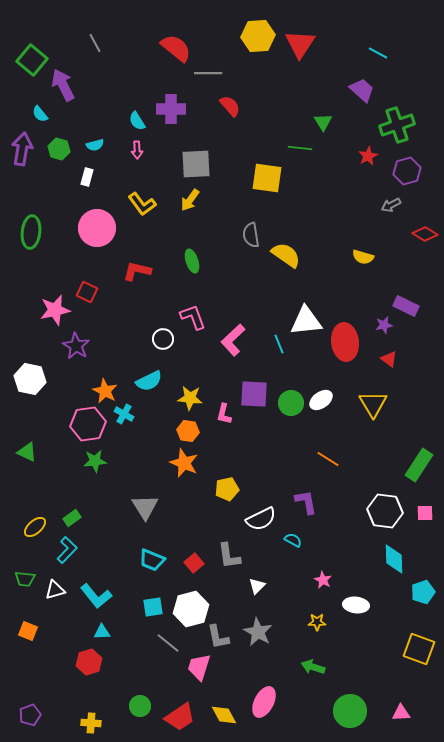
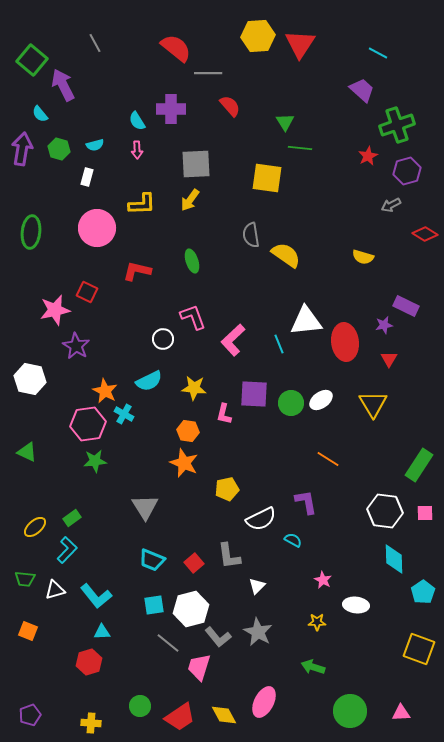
green triangle at (323, 122): moved 38 px left
yellow L-shape at (142, 204): rotated 56 degrees counterclockwise
red triangle at (389, 359): rotated 24 degrees clockwise
yellow star at (190, 398): moved 4 px right, 10 px up
cyan pentagon at (423, 592): rotated 15 degrees counterclockwise
cyan square at (153, 607): moved 1 px right, 2 px up
gray L-shape at (218, 637): rotated 28 degrees counterclockwise
